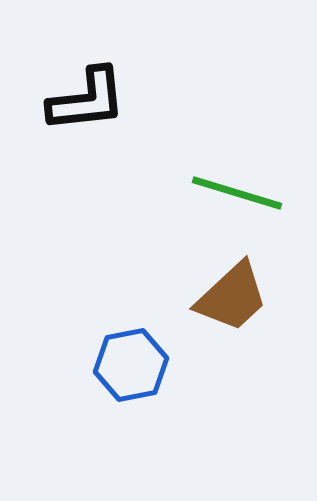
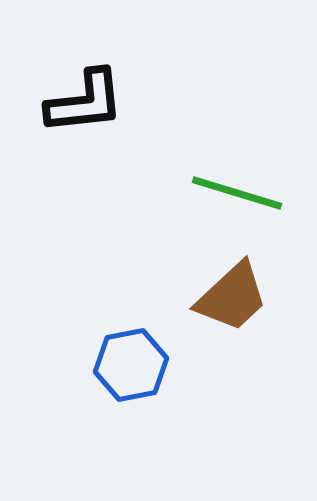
black L-shape: moved 2 px left, 2 px down
